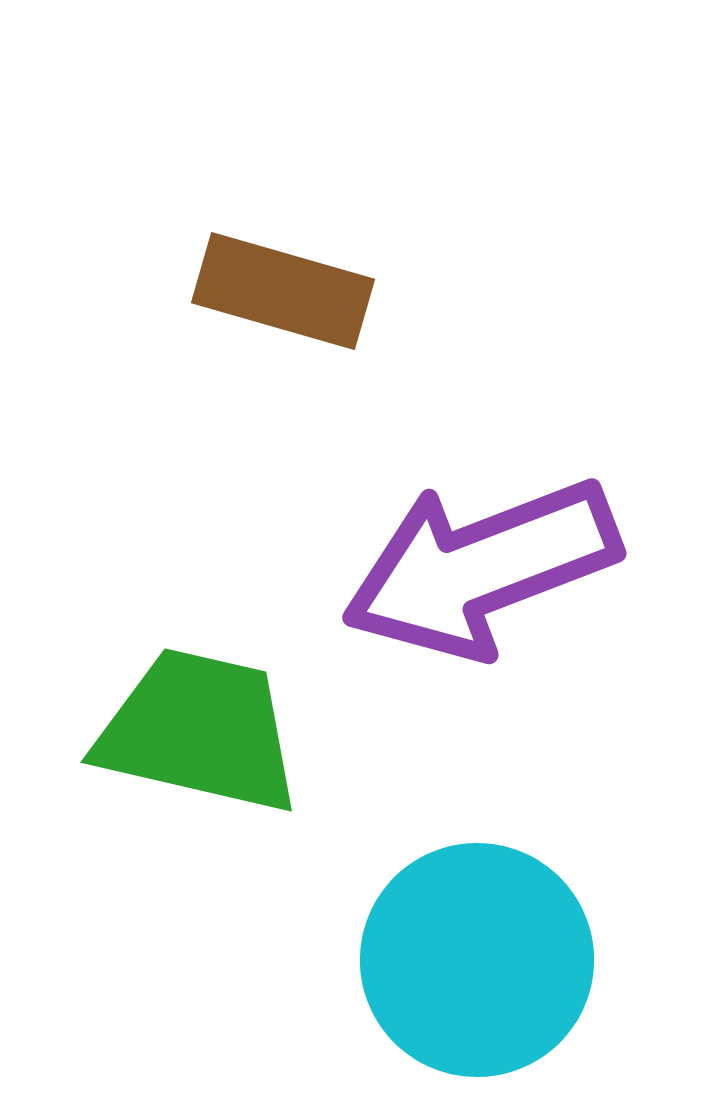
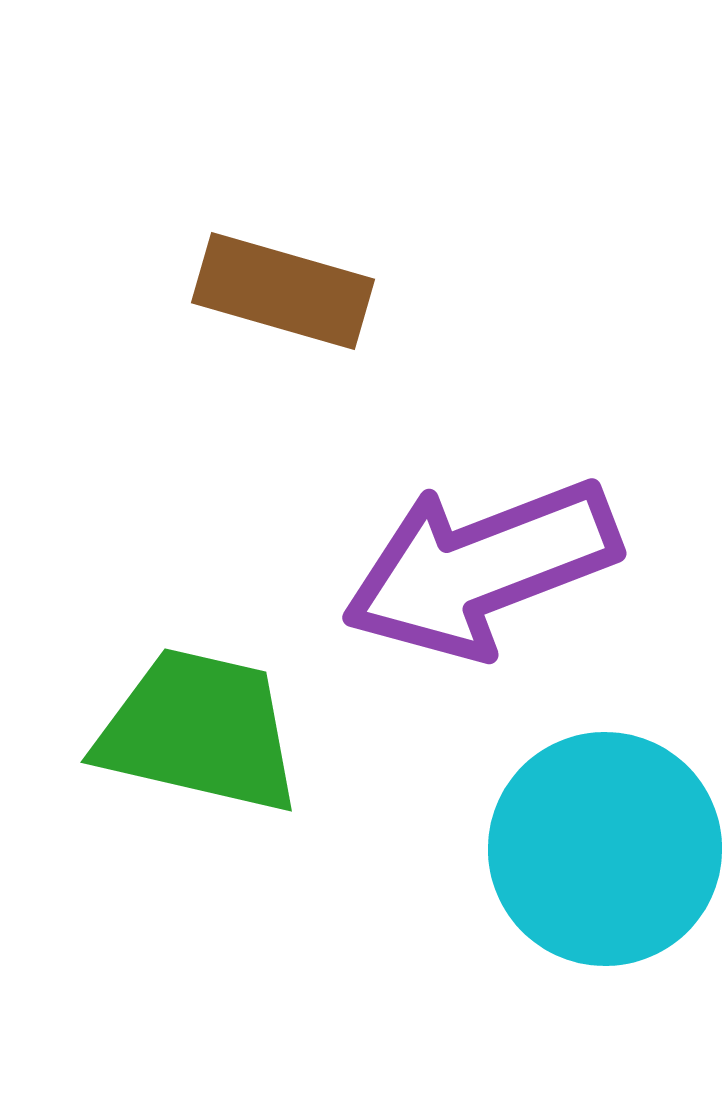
cyan circle: moved 128 px right, 111 px up
